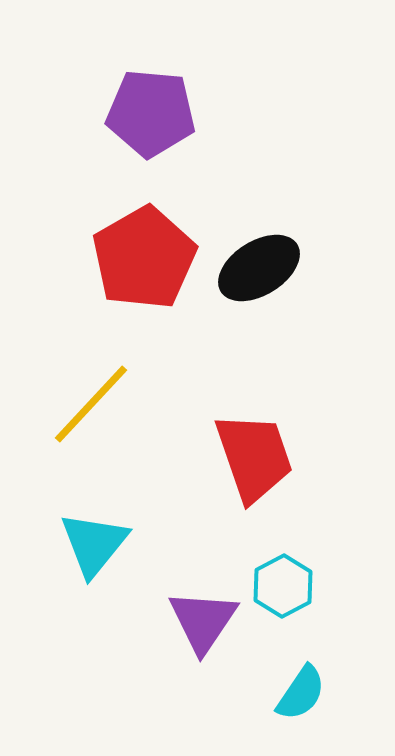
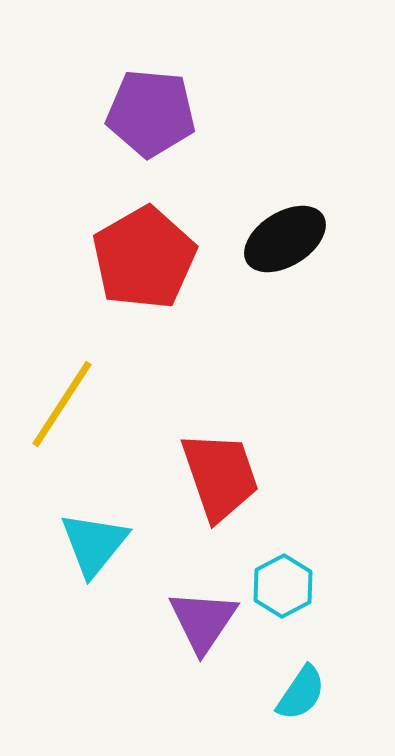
black ellipse: moved 26 px right, 29 px up
yellow line: moved 29 px left; rotated 10 degrees counterclockwise
red trapezoid: moved 34 px left, 19 px down
